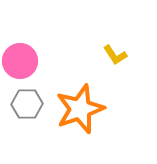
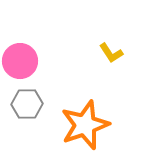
yellow L-shape: moved 4 px left, 2 px up
orange star: moved 5 px right, 16 px down
